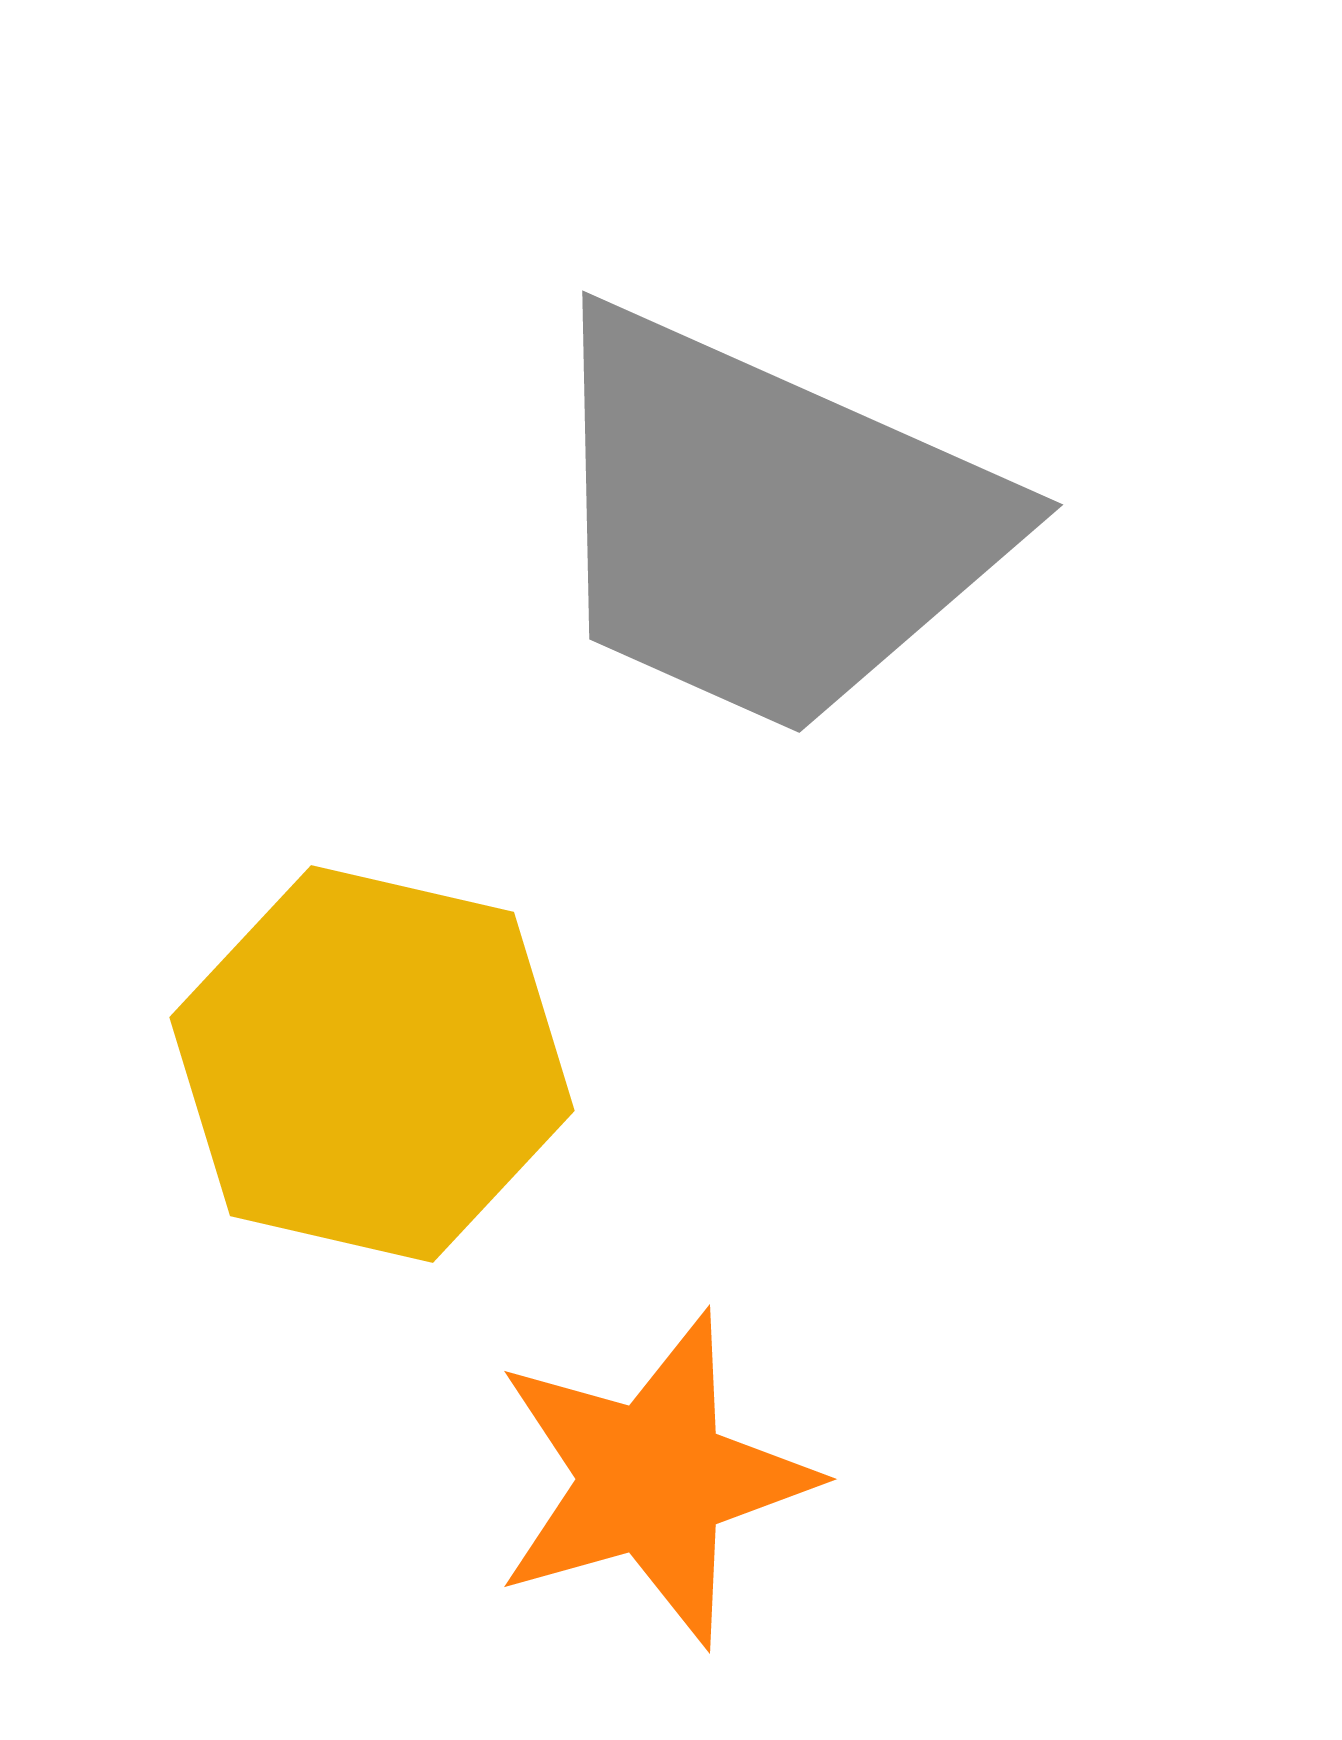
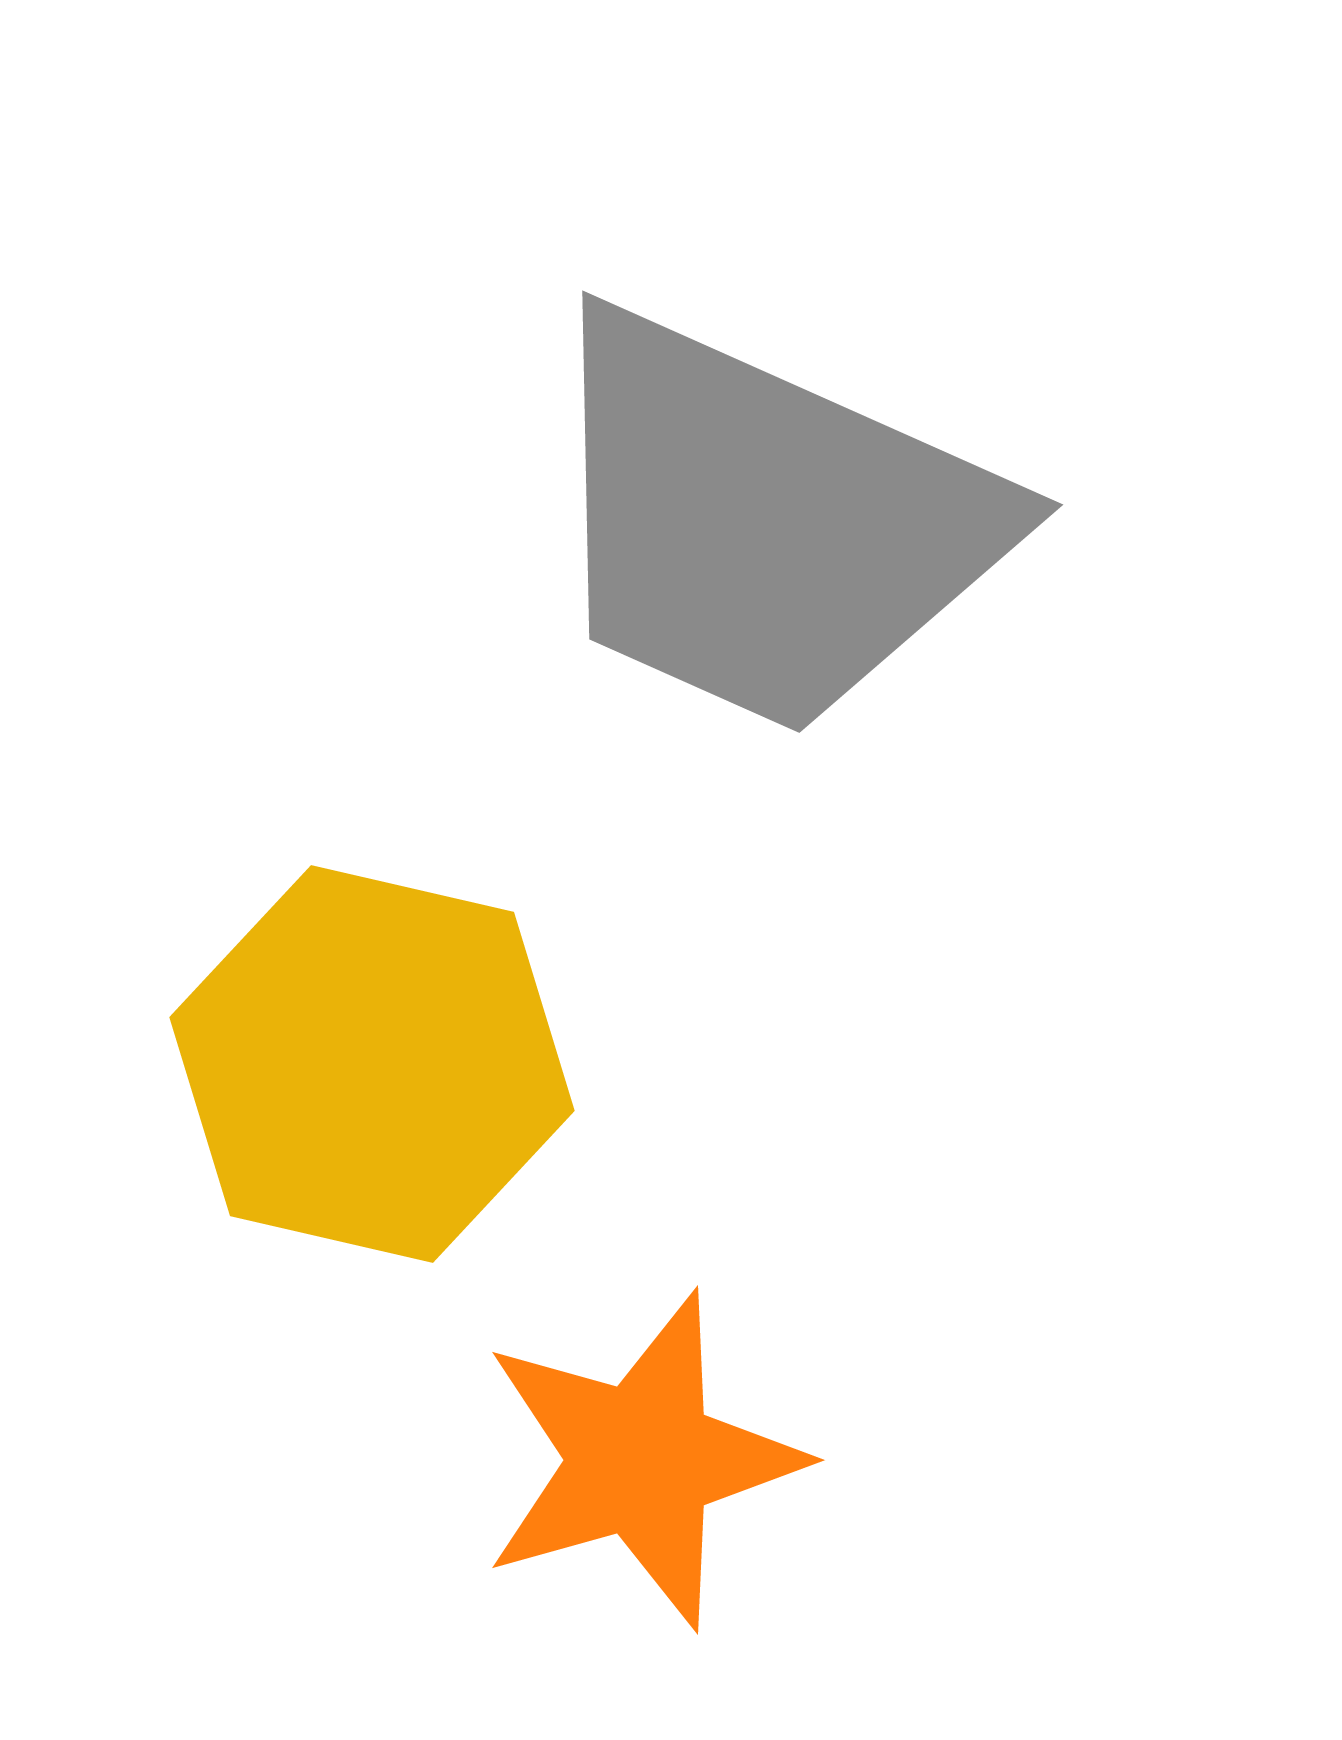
orange star: moved 12 px left, 19 px up
